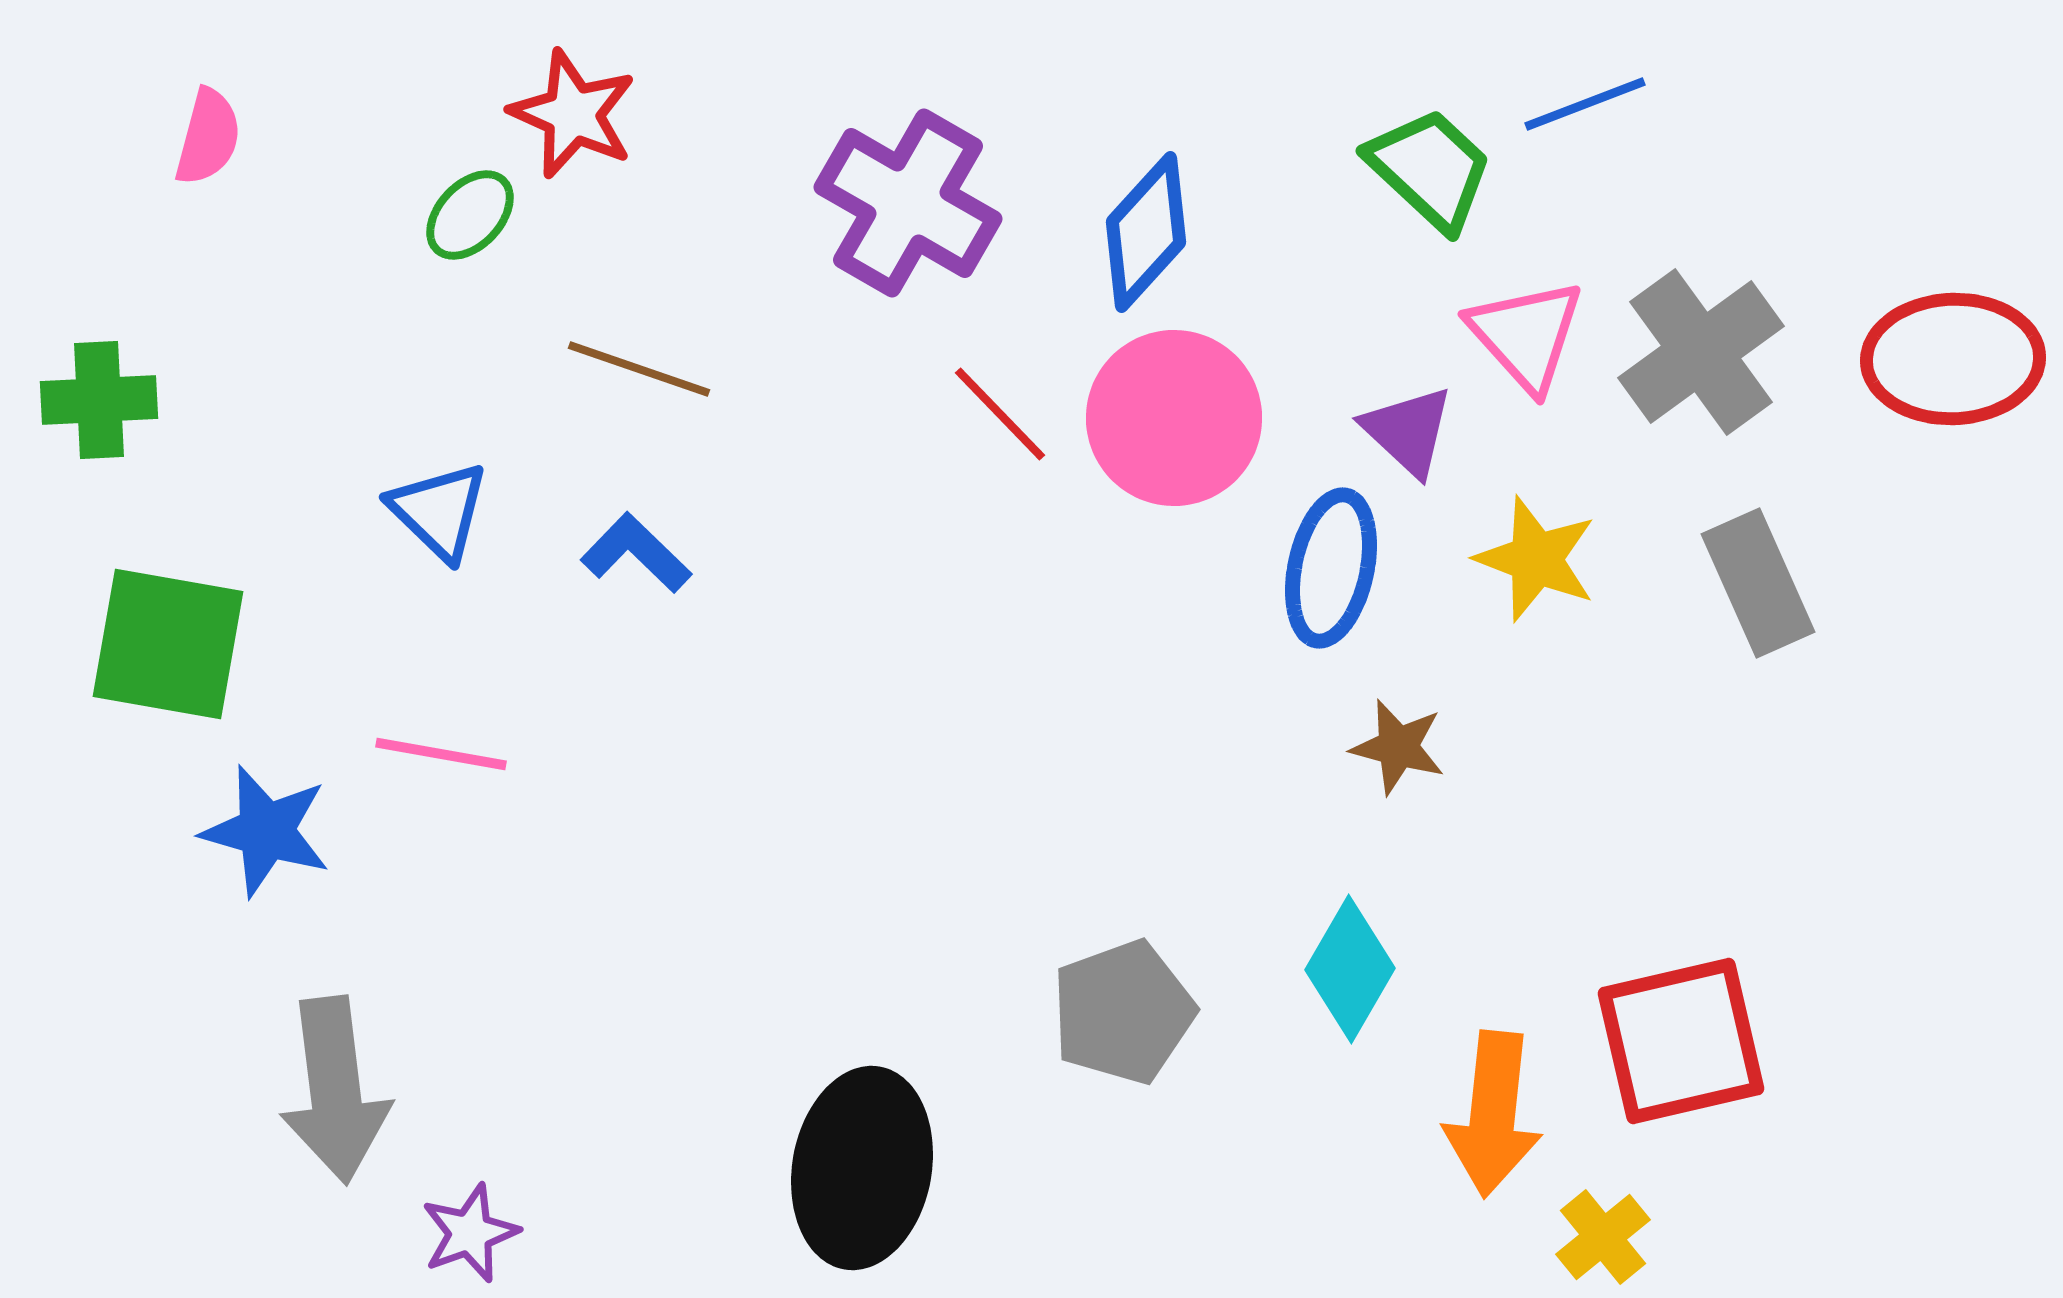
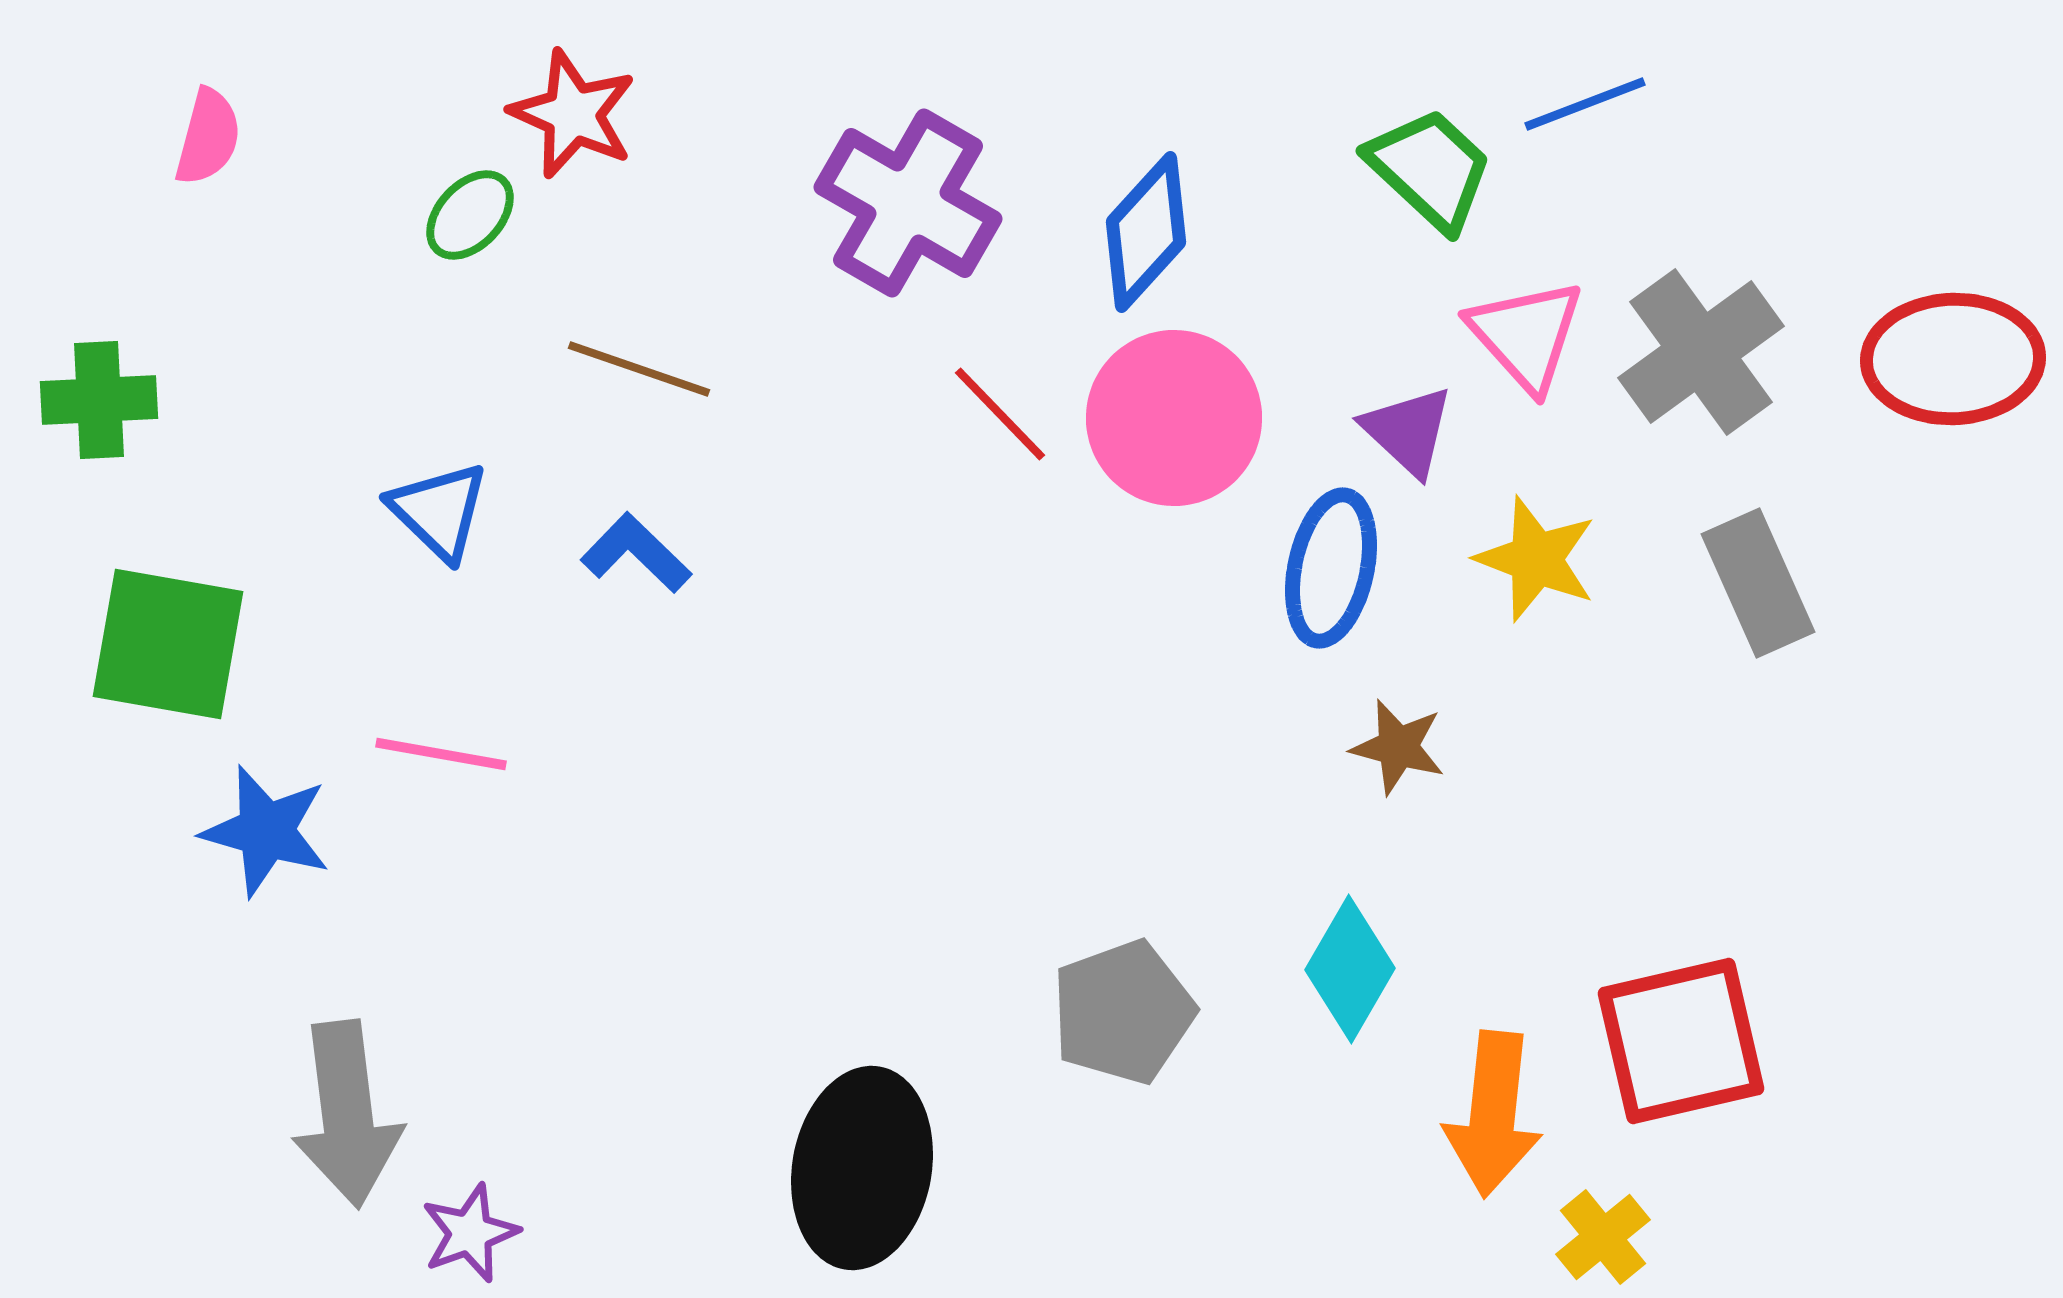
gray arrow: moved 12 px right, 24 px down
